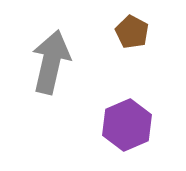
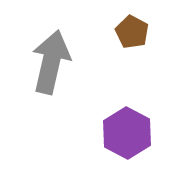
purple hexagon: moved 8 px down; rotated 9 degrees counterclockwise
